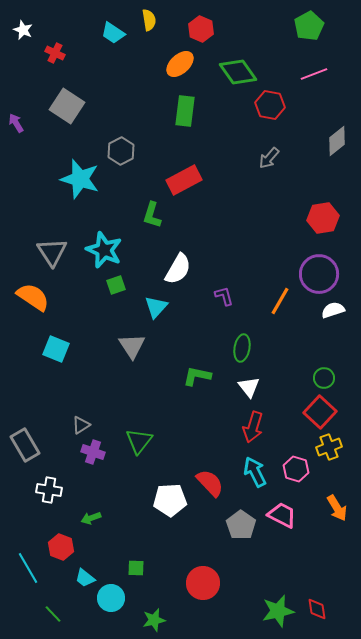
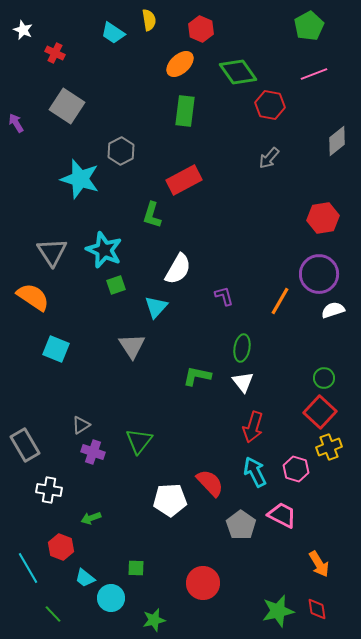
white triangle at (249, 387): moved 6 px left, 5 px up
orange arrow at (337, 508): moved 18 px left, 56 px down
